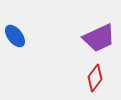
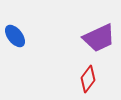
red diamond: moved 7 px left, 1 px down
